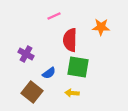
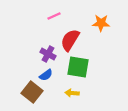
orange star: moved 4 px up
red semicircle: rotated 30 degrees clockwise
purple cross: moved 22 px right
blue semicircle: moved 3 px left, 2 px down
